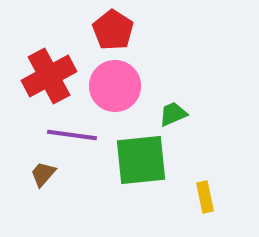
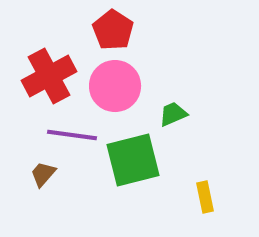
green square: moved 8 px left; rotated 8 degrees counterclockwise
